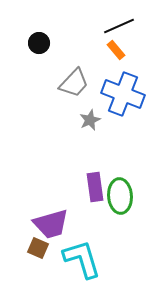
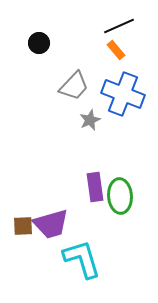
gray trapezoid: moved 3 px down
brown square: moved 15 px left, 22 px up; rotated 25 degrees counterclockwise
